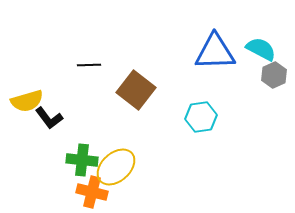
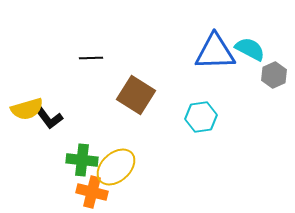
cyan semicircle: moved 11 px left
black line: moved 2 px right, 7 px up
brown square: moved 5 px down; rotated 6 degrees counterclockwise
yellow semicircle: moved 8 px down
